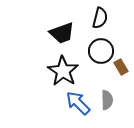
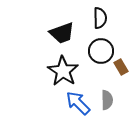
black semicircle: rotated 15 degrees counterclockwise
